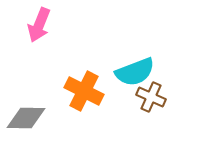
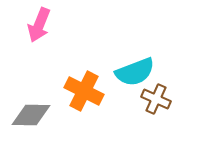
brown cross: moved 5 px right, 2 px down
gray diamond: moved 5 px right, 3 px up
